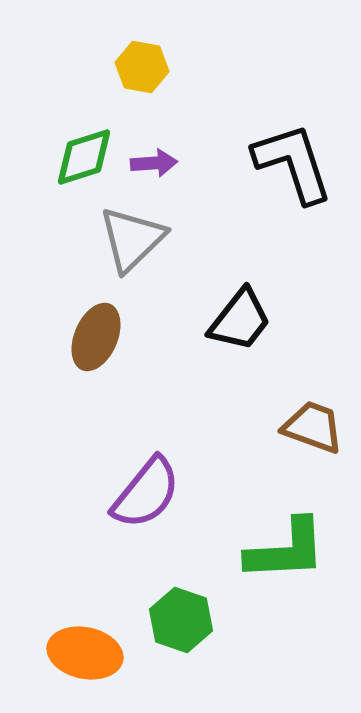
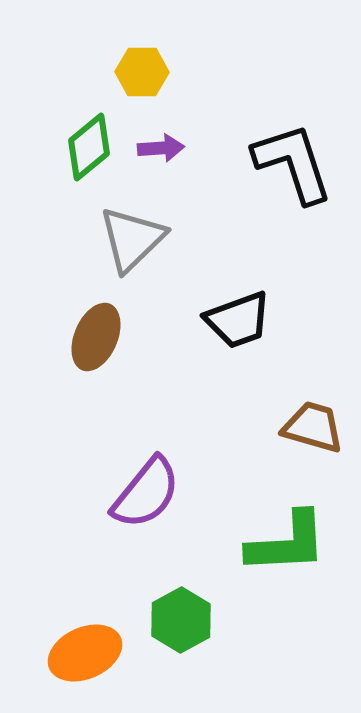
yellow hexagon: moved 5 px down; rotated 9 degrees counterclockwise
green diamond: moved 5 px right, 10 px up; rotated 22 degrees counterclockwise
purple arrow: moved 7 px right, 15 px up
black trapezoid: moved 2 px left; rotated 32 degrees clockwise
brown trapezoid: rotated 4 degrees counterclockwise
green L-shape: moved 1 px right, 7 px up
green hexagon: rotated 12 degrees clockwise
orange ellipse: rotated 36 degrees counterclockwise
